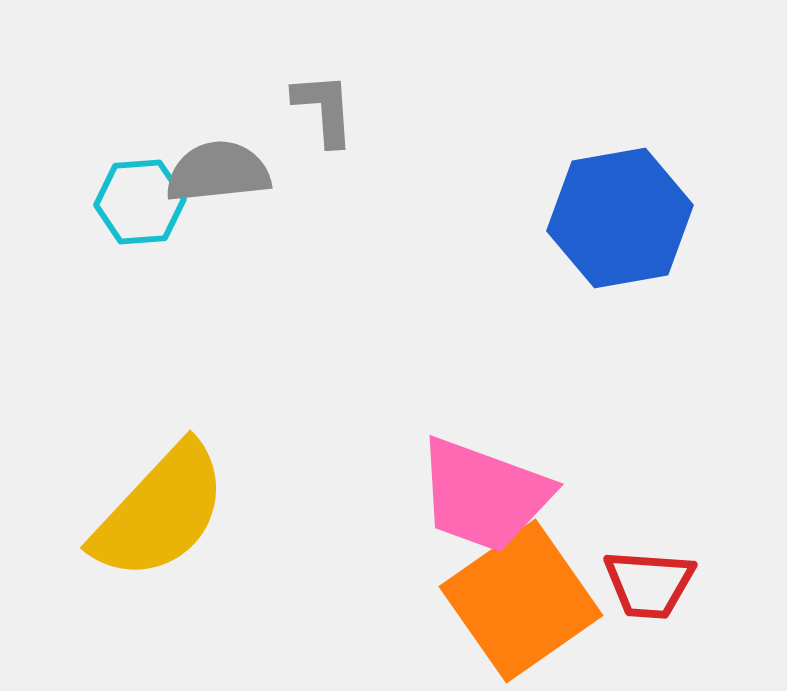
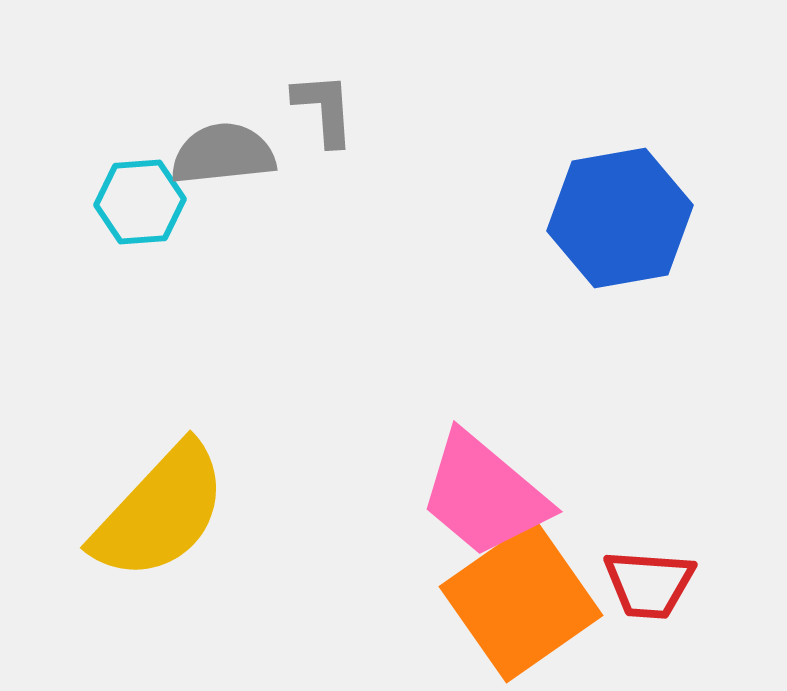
gray semicircle: moved 5 px right, 18 px up
pink trapezoid: rotated 20 degrees clockwise
